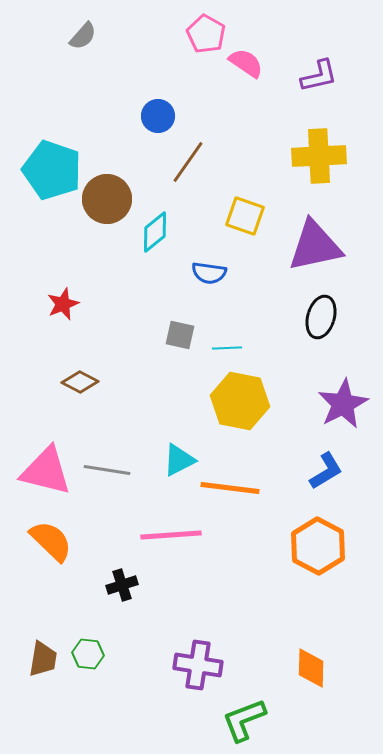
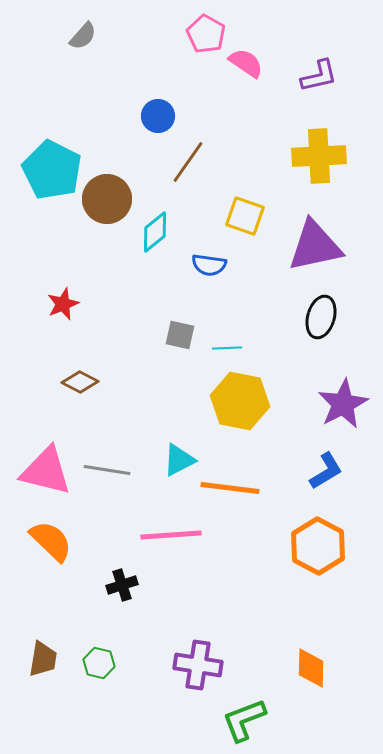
cyan pentagon: rotated 8 degrees clockwise
blue semicircle: moved 8 px up
green hexagon: moved 11 px right, 9 px down; rotated 8 degrees clockwise
